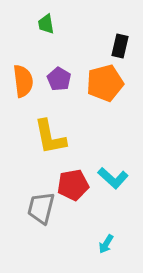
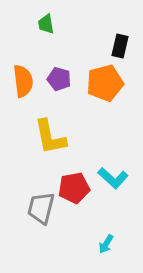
purple pentagon: rotated 15 degrees counterclockwise
red pentagon: moved 1 px right, 3 px down
